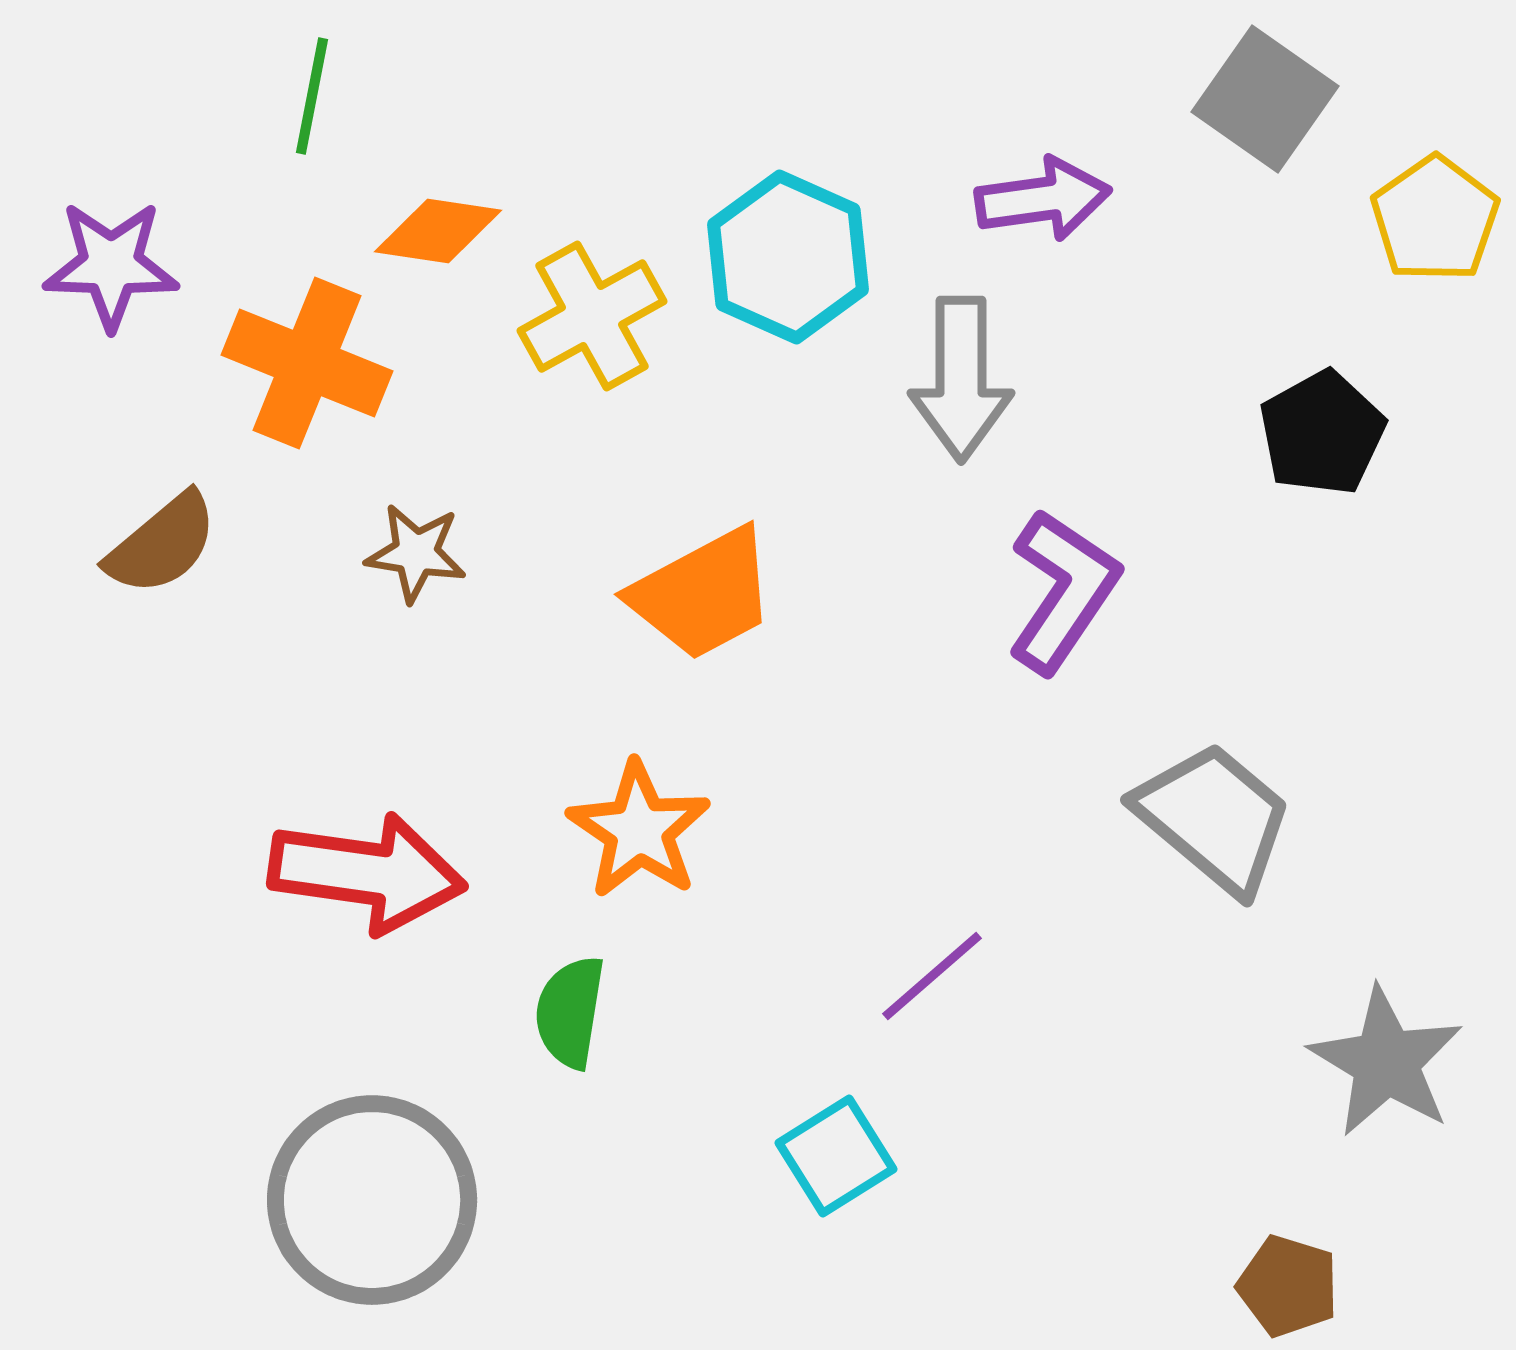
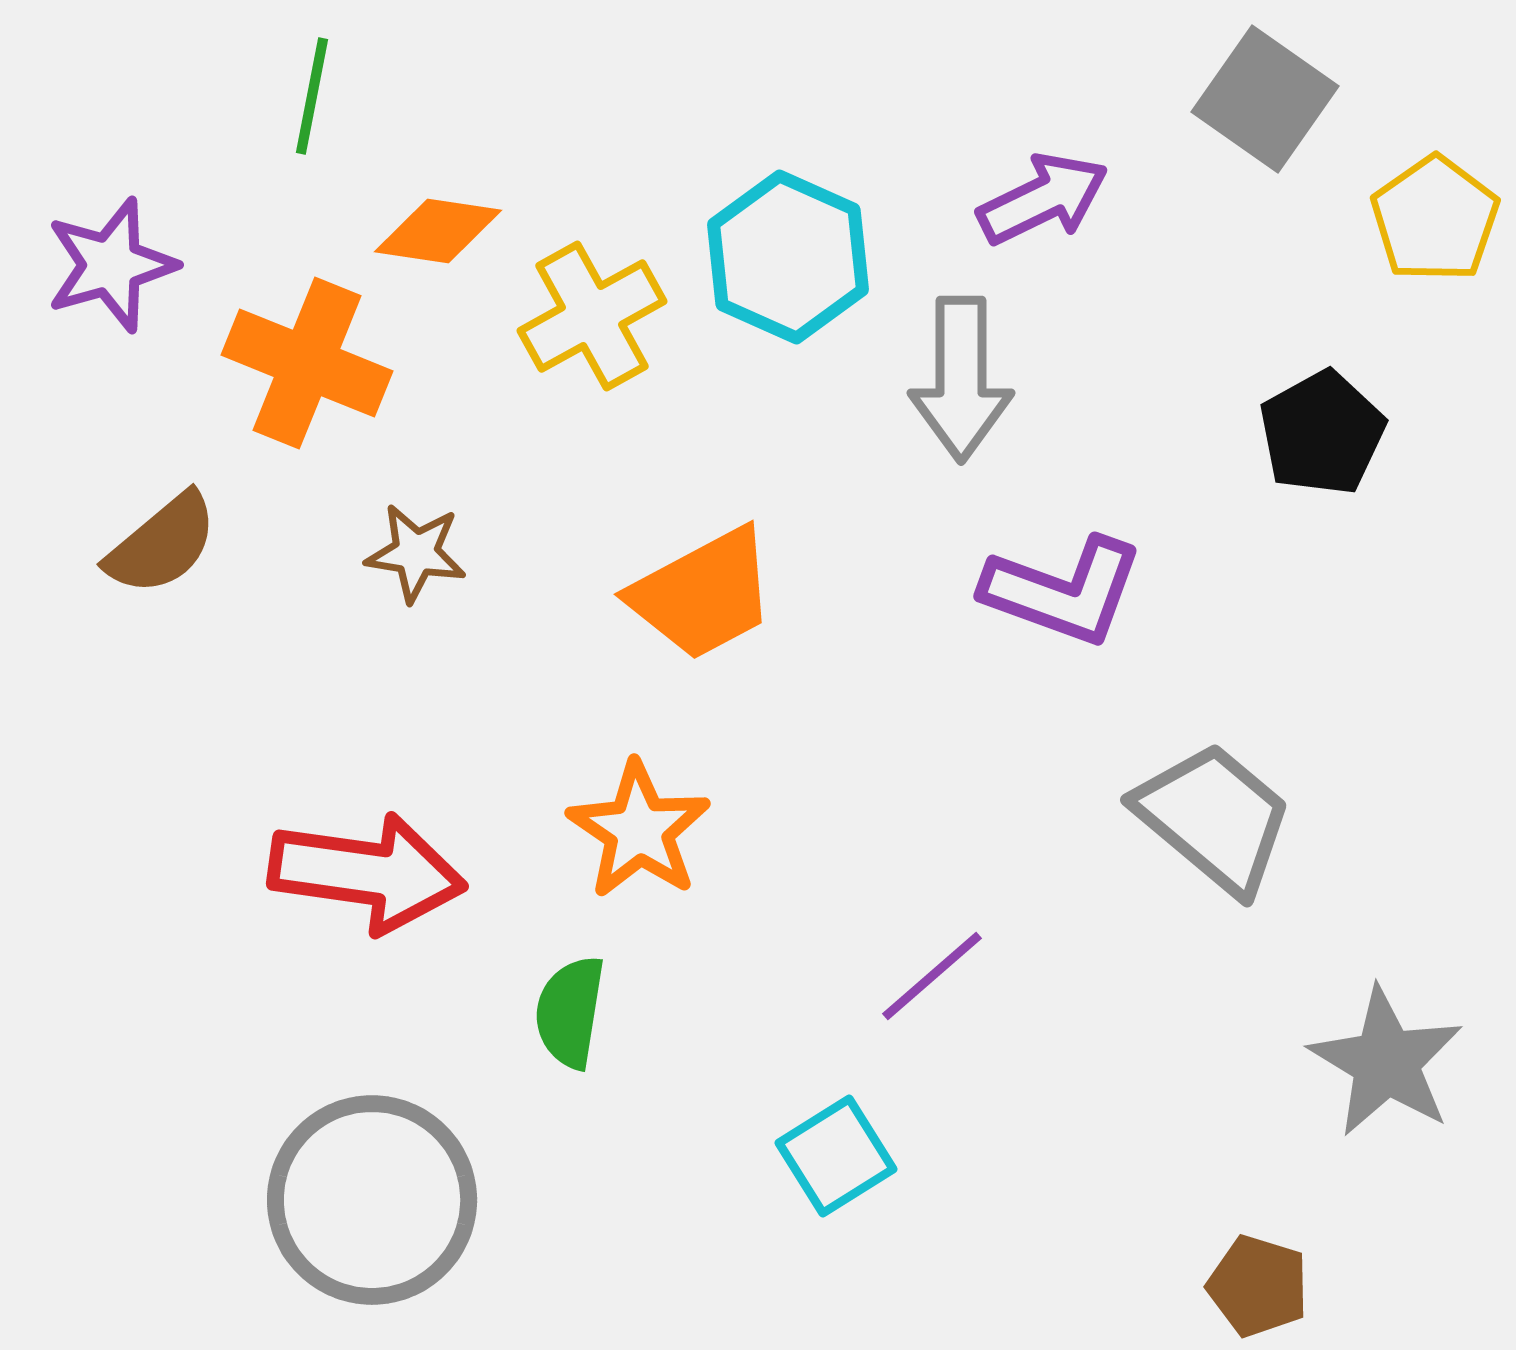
purple arrow: rotated 18 degrees counterclockwise
purple star: rotated 18 degrees counterclockwise
purple L-shape: rotated 76 degrees clockwise
brown pentagon: moved 30 px left
